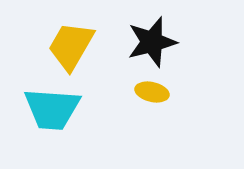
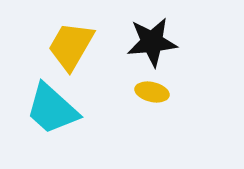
black star: rotated 9 degrees clockwise
cyan trapezoid: rotated 38 degrees clockwise
